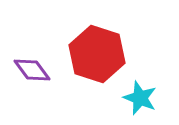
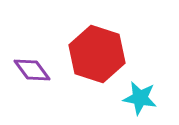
cyan star: rotated 12 degrees counterclockwise
